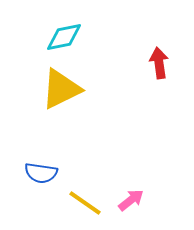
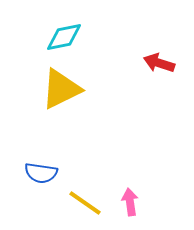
red arrow: rotated 64 degrees counterclockwise
pink arrow: moved 1 px left, 2 px down; rotated 60 degrees counterclockwise
